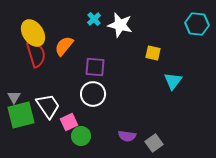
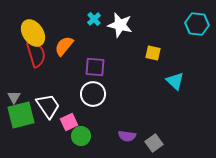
cyan triangle: moved 2 px right; rotated 24 degrees counterclockwise
